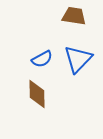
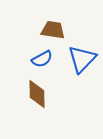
brown trapezoid: moved 21 px left, 14 px down
blue triangle: moved 4 px right
